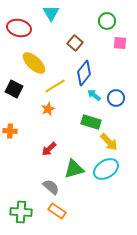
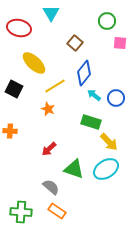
orange star: rotated 24 degrees counterclockwise
green triangle: rotated 35 degrees clockwise
